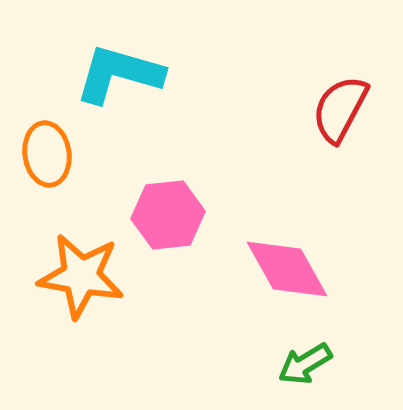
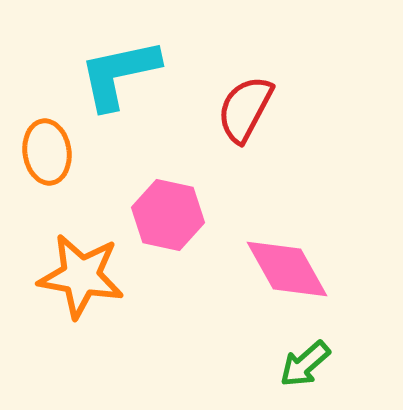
cyan L-shape: rotated 28 degrees counterclockwise
red semicircle: moved 95 px left
orange ellipse: moved 2 px up
pink hexagon: rotated 18 degrees clockwise
green arrow: rotated 10 degrees counterclockwise
